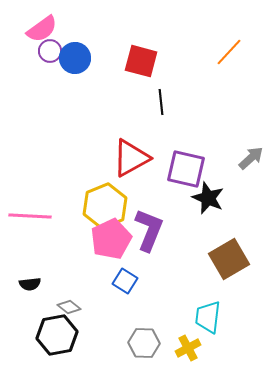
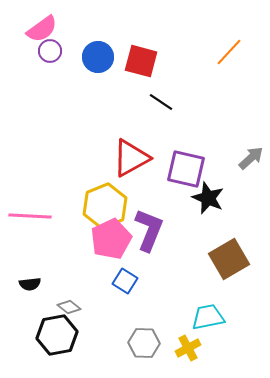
blue circle: moved 23 px right, 1 px up
black line: rotated 50 degrees counterclockwise
cyan trapezoid: rotated 72 degrees clockwise
